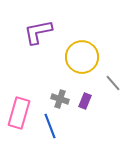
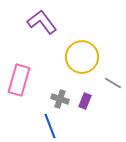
purple L-shape: moved 4 px right, 10 px up; rotated 64 degrees clockwise
gray line: rotated 18 degrees counterclockwise
pink rectangle: moved 33 px up
